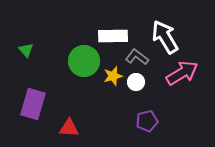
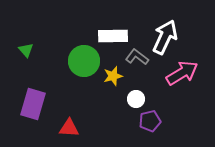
white arrow: rotated 56 degrees clockwise
white circle: moved 17 px down
purple pentagon: moved 3 px right
